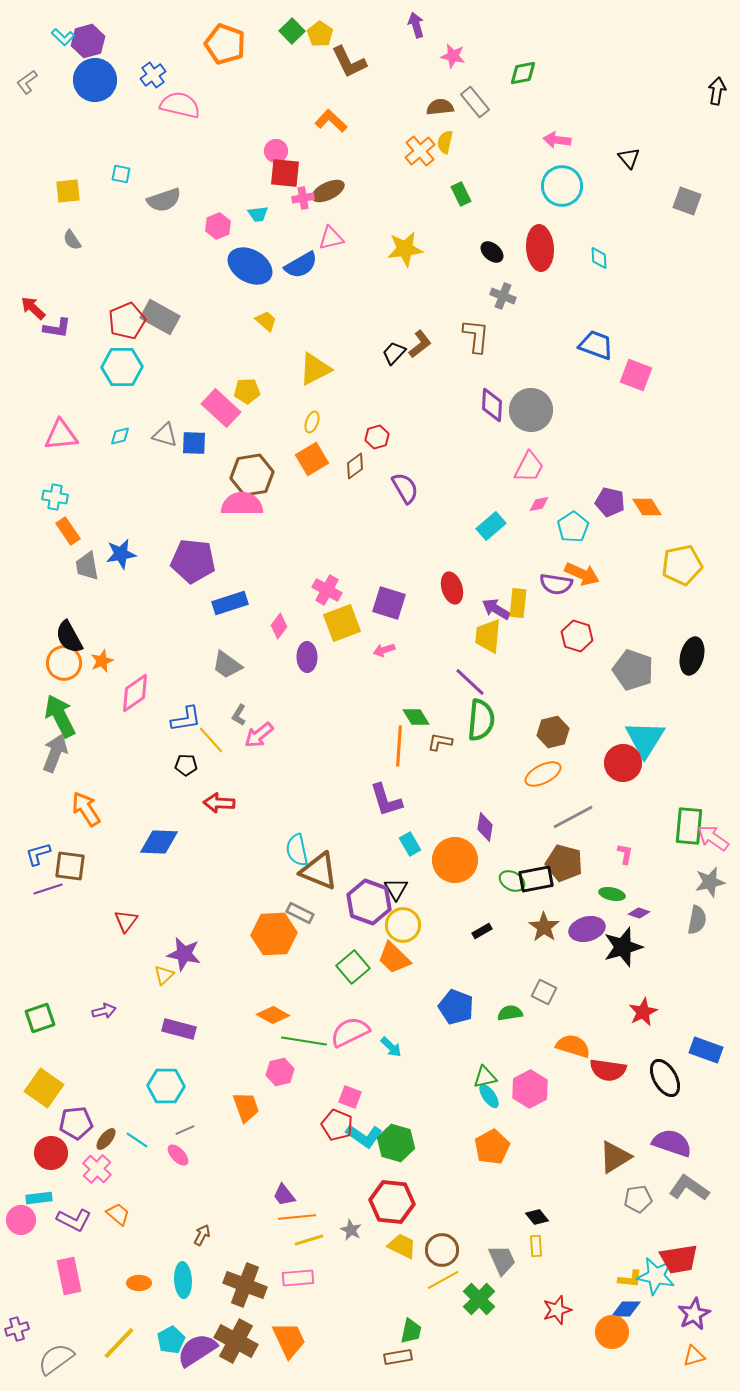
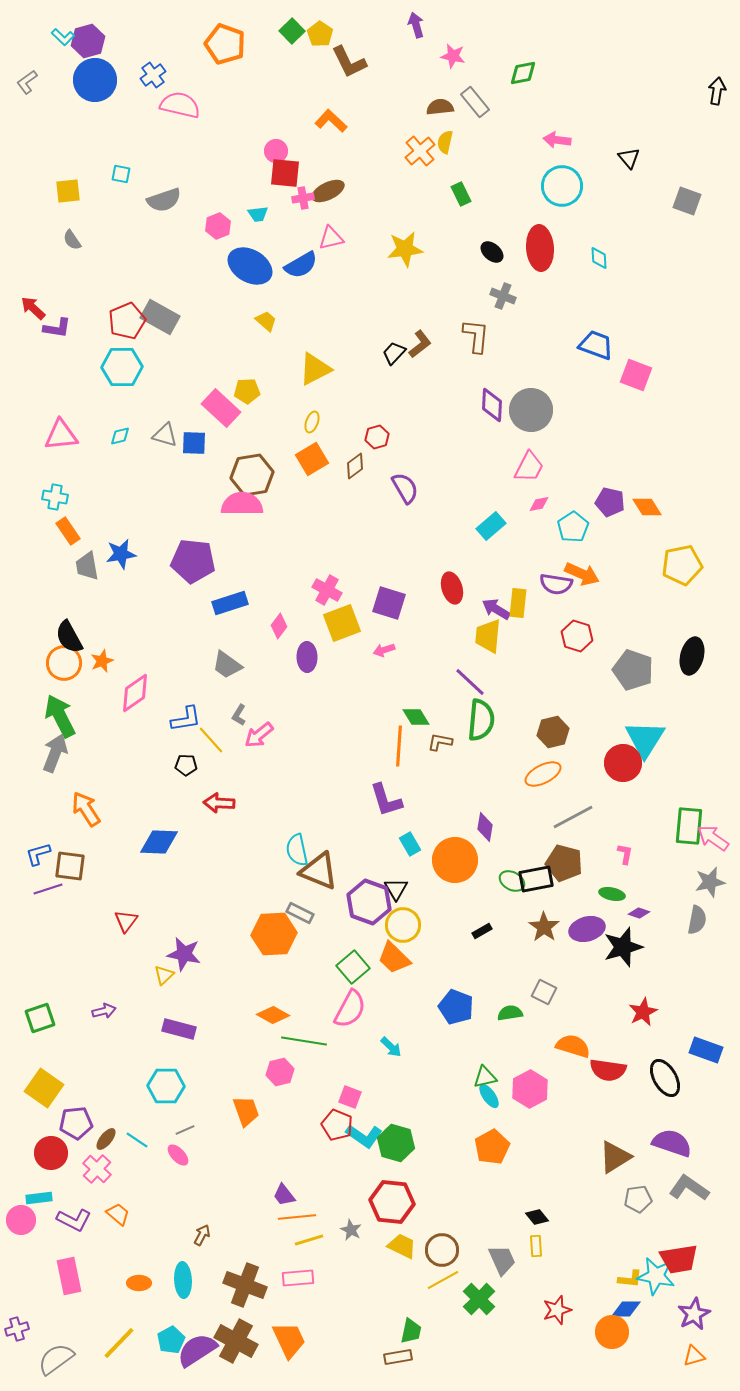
pink semicircle at (350, 1032): moved 23 px up; rotated 144 degrees clockwise
orange trapezoid at (246, 1107): moved 4 px down
